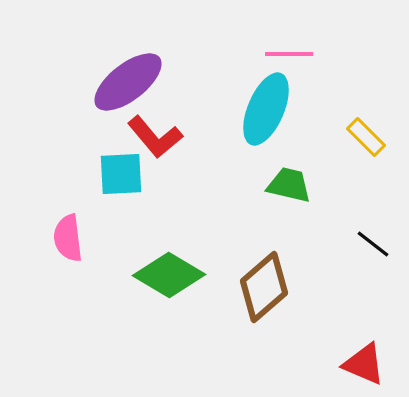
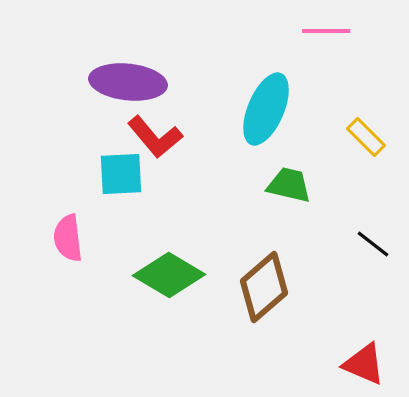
pink line: moved 37 px right, 23 px up
purple ellipse: rotated 44 degrees clockwise
